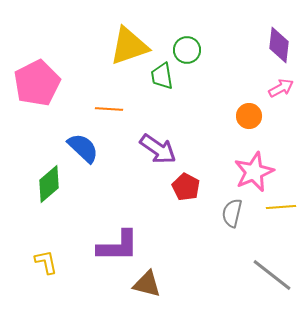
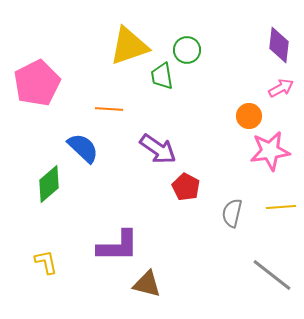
pink star: moved 16 px right, 21 px up; rotated 15 degrees clockwise
